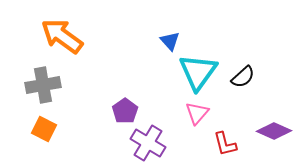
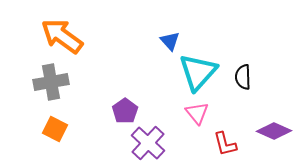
cyan triangle: rotated 6 degrees clockwise
black semicircle: rotated 130 degrees clockwise
gray cross: moved 8 px right, 3 px up
pink triangle: rotated 20 degrees counterclockwise
orange square: moved 11 px right
purple cross: rotated 12 degrees clockwise
